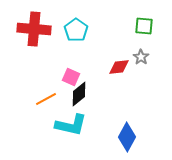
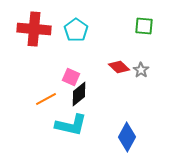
gray star: moved 13 px down
red diamond: rotated 50 degrees clockwise
